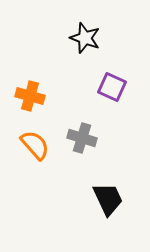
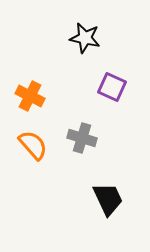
black star: rotated 8 degrees counterclockwise
orange cross: rotated 12 degrees clockwise
orange semicircle: moved 2 px left
